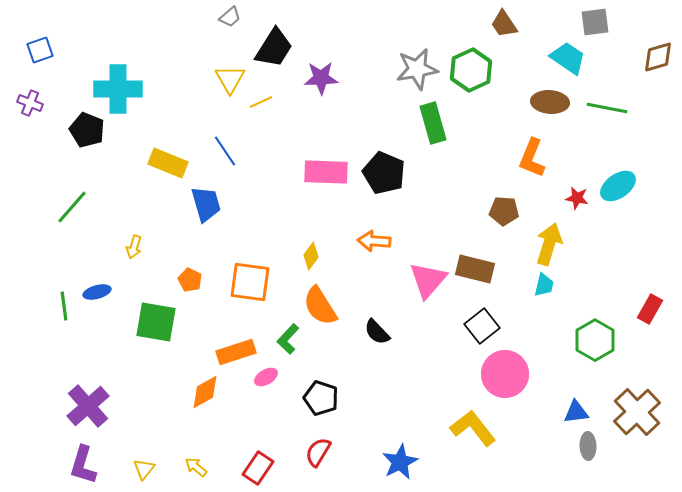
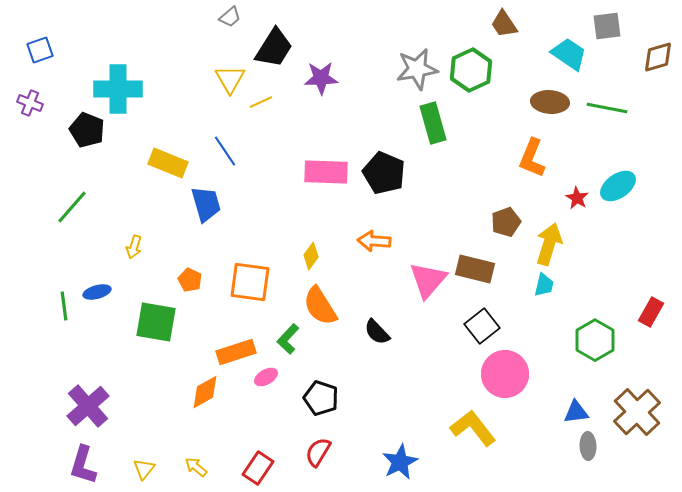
gray square at (595, 22): moved 12 px right, 4 px down
cyan trapezoid at (568, 58): moved 1 px right, 4 px up
red star at (577, 198): rotated 20 degrees clockwise
brown pentagon at (504, 211): moved 2 px right, 11 px down; rotated 24 degrees counterclockwise
red rectangle at (650, 309): moved 1 px right, 3 px down
